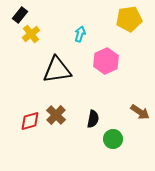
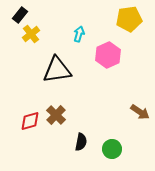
cyan arrow: moved 1 px left
pink hexagon: moved 2 px right, 6 px up
black semicircle: moved 12 px left, 23 px down
green circle: moved 1 px left, 10 px down
